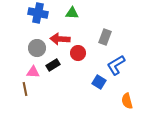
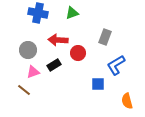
green triangle: rotated 24 degrees counterclockwise
red arrow: moved 2 px left, 1 px down
gray circle: moved 9 px left, 2 px down
black rectangle: moved 1 px right
pink triangle: rotated 24 degrees counterclockwise
blue square: moved 1 px left, 2 px down; rotated 32 degrees counterclockwise
brown line: moved 1 px left, 1 px down; rotated 40 degrees counterclockwise
